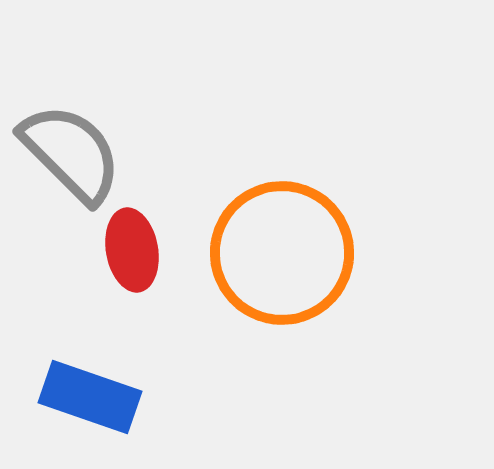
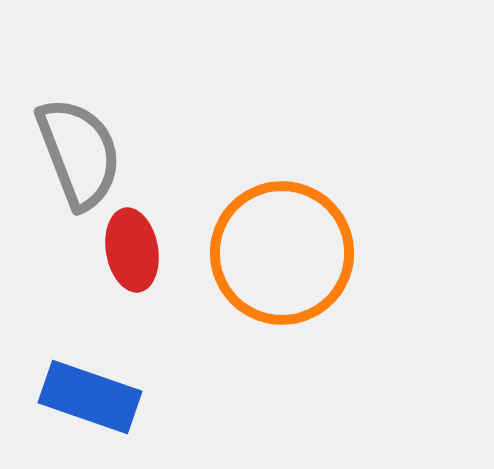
gray semicircle: moved 8 px right; rotated 24 degrees clockwise
